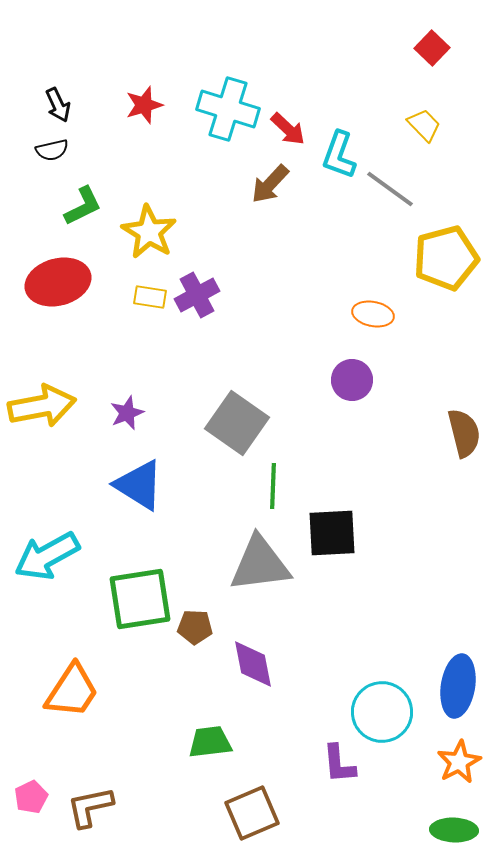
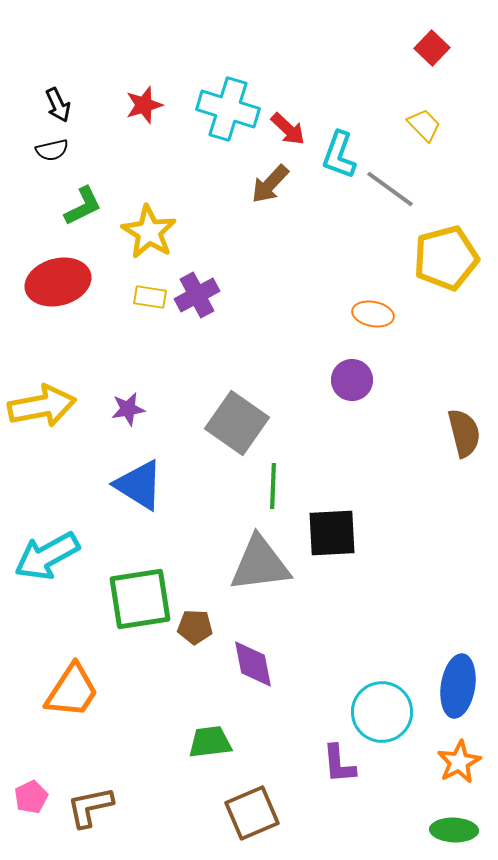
purple star: moved 1 px right, 4 px up; rotated 12 degrees clockwise
